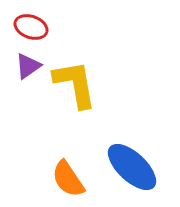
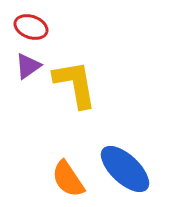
blue ellipse: moved 7 px left, 2 px down
